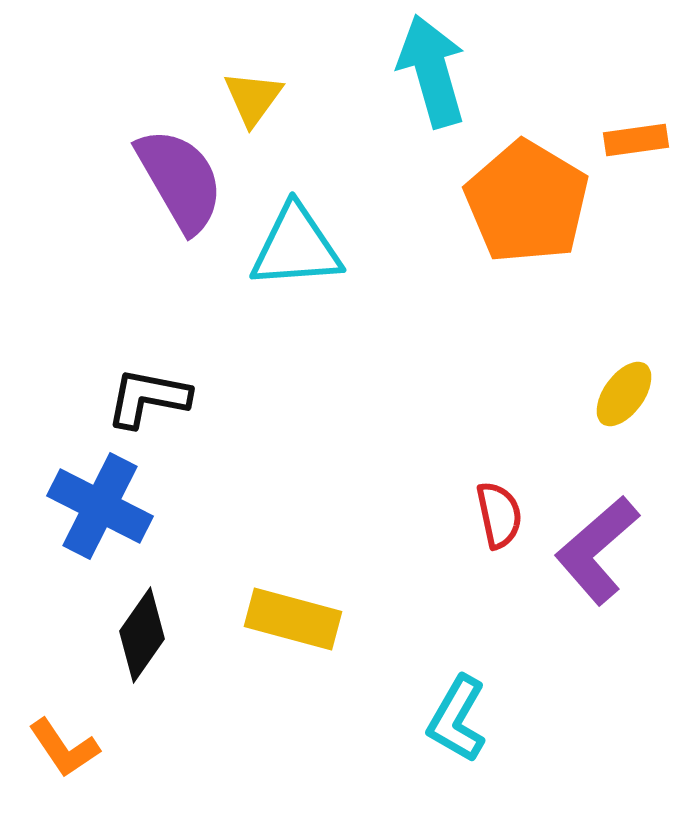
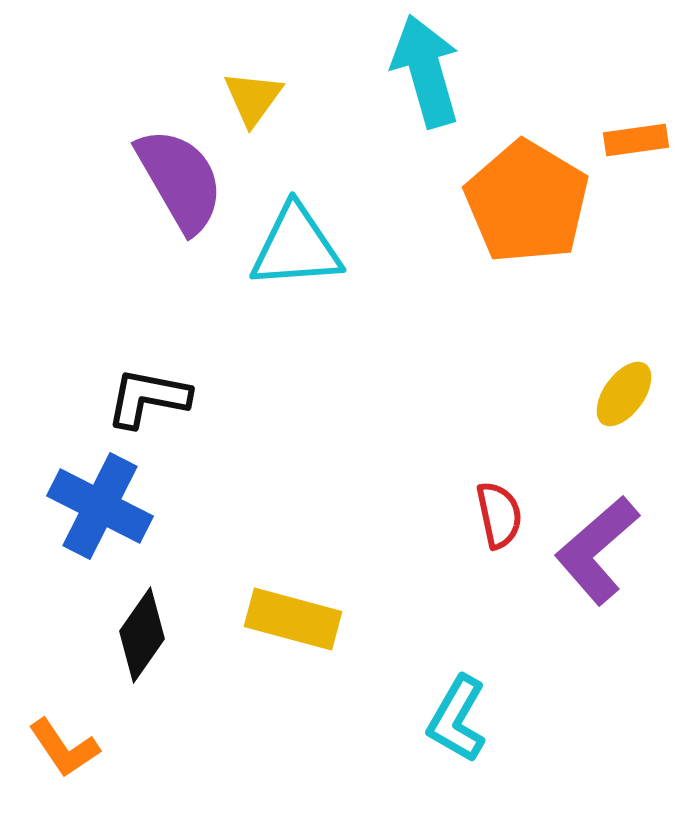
cyan arrow: moved 6 px left
